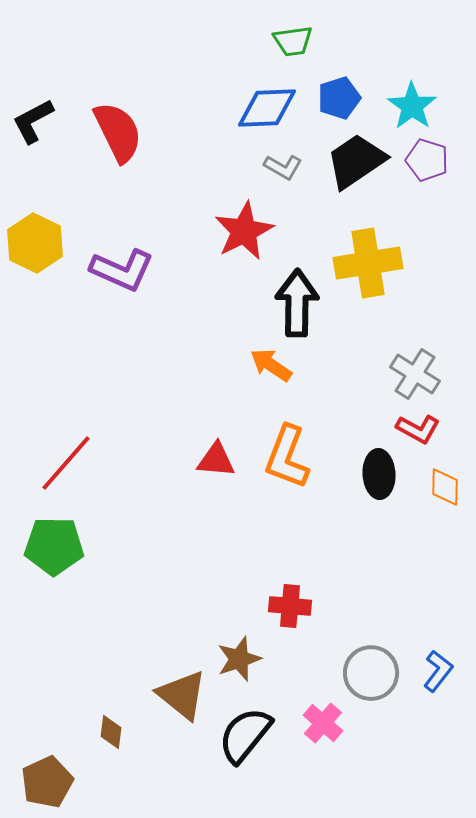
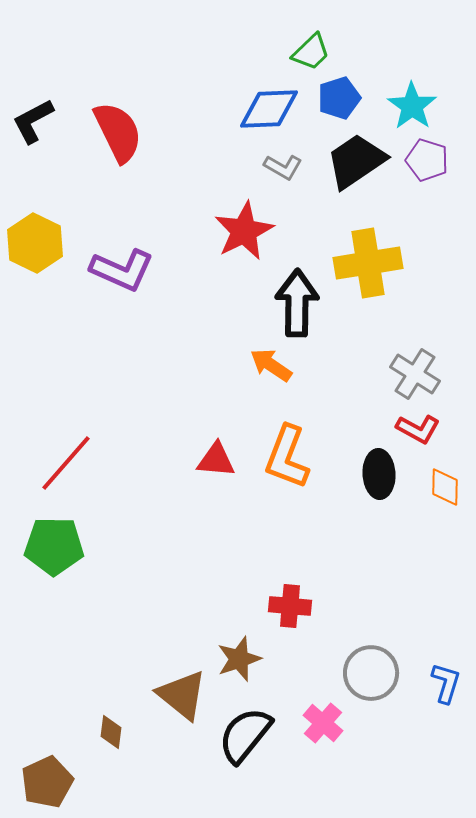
green trapezoid: moved 18 px right, 11 px down; rotated 36 degrees counterclockwise
blue diamond: moved 2 px right, 1 px down
blue L-shape: moved 8 px right, 12 px down; rotated 21 degrees counterclockwise
